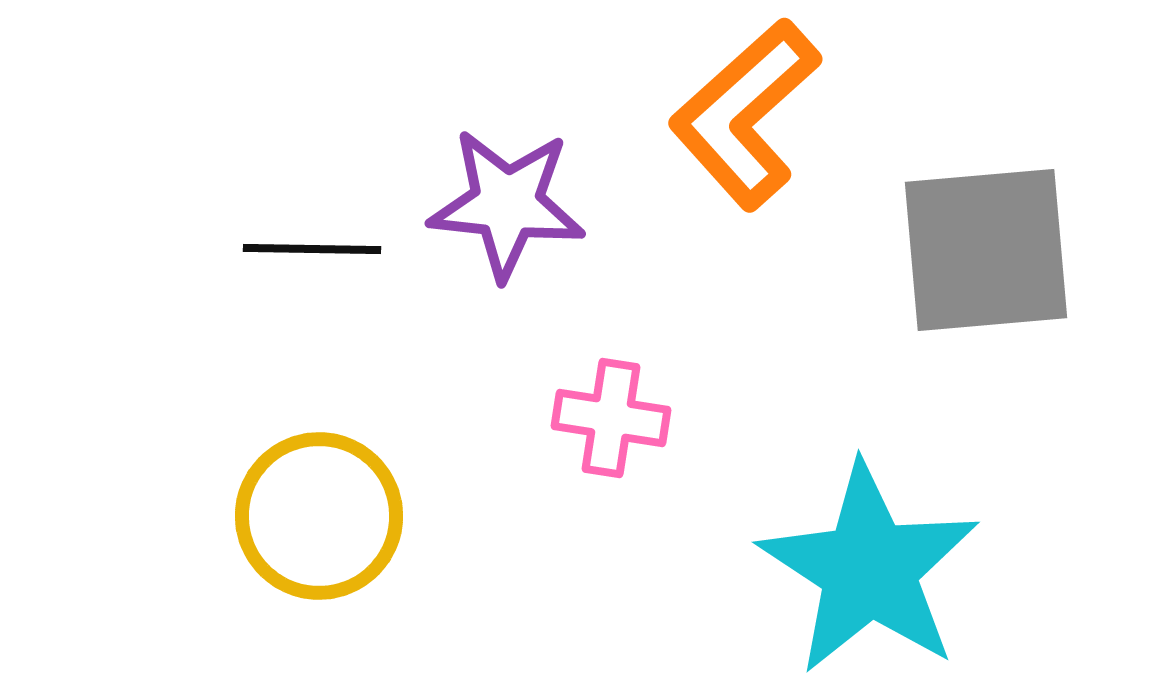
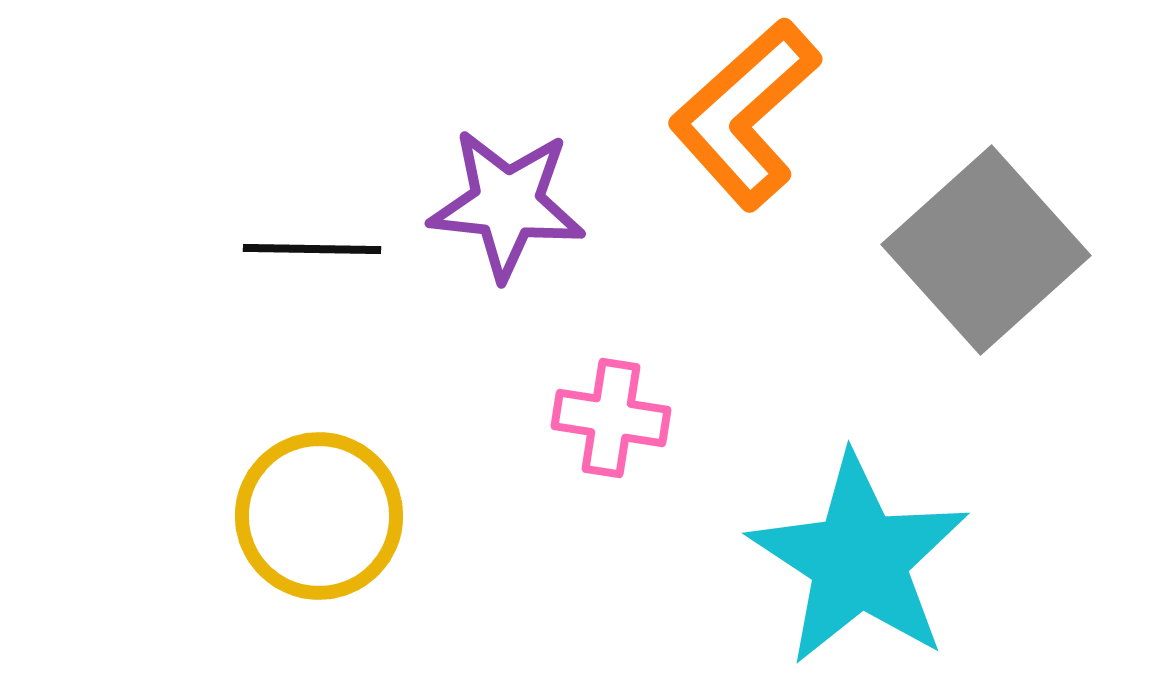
gray square: rotated 37 degrees counterclockwise
cyan star: moved 10 px left, 9 px up
